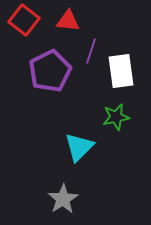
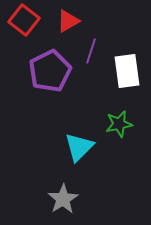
red triangle: rotated 35 degrees counterclockwise
white rectangle: moved 6 px right
green star: moved 3 px right, 7 px down
